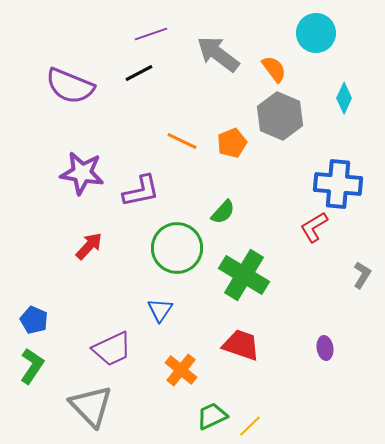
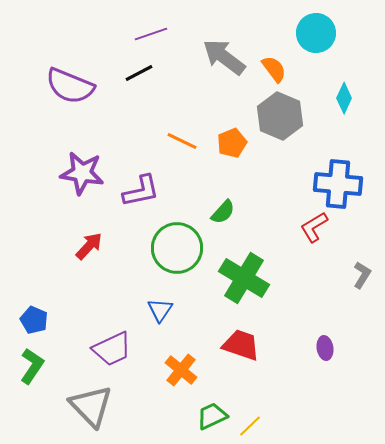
gray arrow: moved 6 px right, 3 px down
green cross: moved 3 px down
